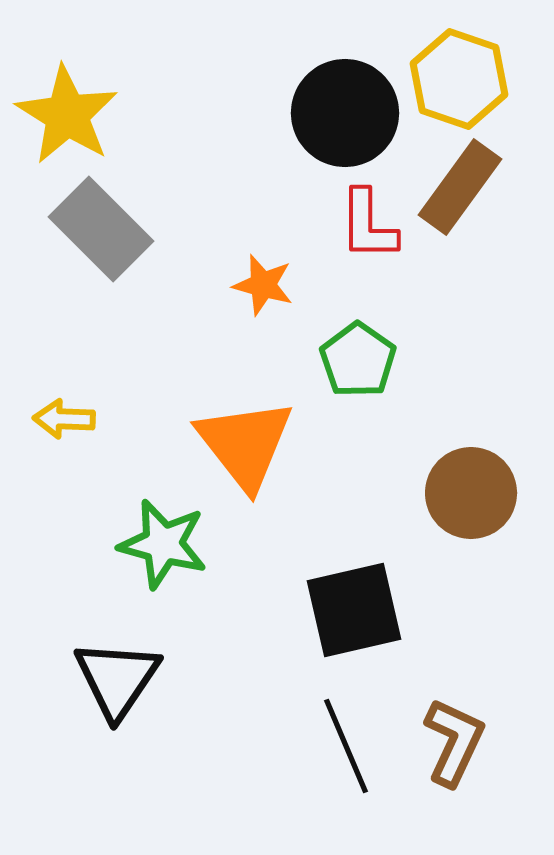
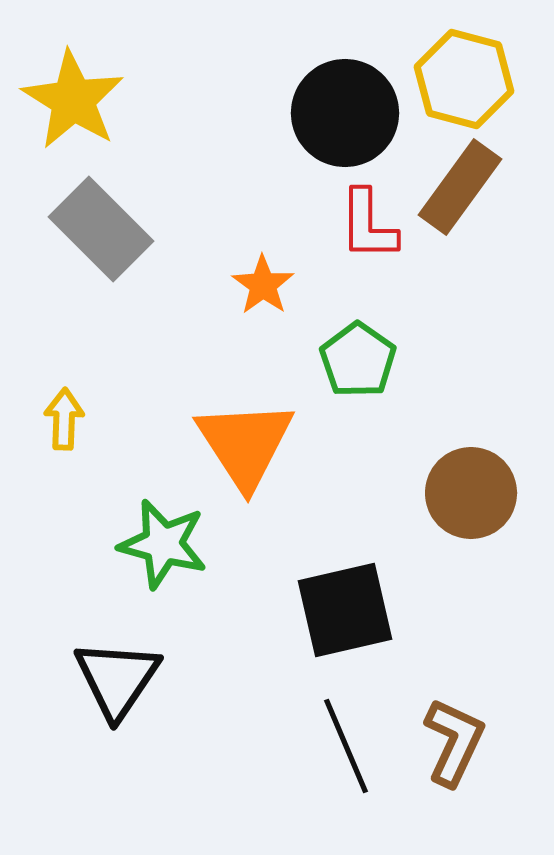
yellow hexagon: moved 5 px right; rotated 4 degrees counterclockwise
yellow star: moved 6 px right, 15 px up
orange star: rotated 20 degrees clockwise
yellow arrow: rotated 90 degrees clockwise
orange triangle: rotated 5 degrees clockwise
black square: moved 9 px left
